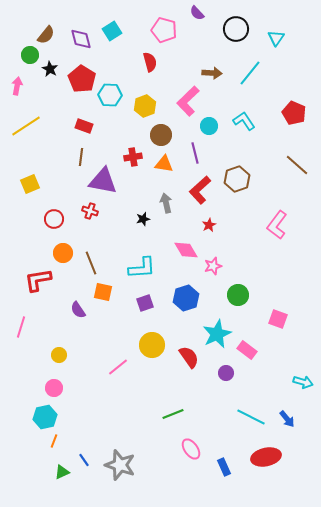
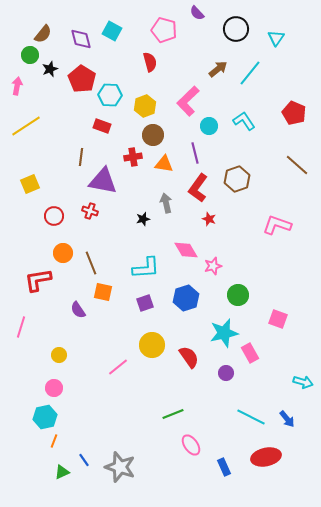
cyan square at (112, 31): rotated 30 degrees counterclockwise
brown semicircle at (46, 35): moved 3 px left, 1 px up
black star at (50, 69): rotated 21 degrees clockwise
brown arrow at (212, 73): moved 6 px right, 4 px up; rotated 42 degrees counterclockwise
red rectangle at (84, 126): moved 18 px right
brown circle at (161, 135): moved 8 px left
red L-shape at (200, 190): moved 2 px left, 2 px up; rotated 12 degrees counterclockwise
red circle at (54, 219): moved 3 px up
red star at (209, 225): moved 6 px up; rotated 24 degrees counterclockwise
pink L-shape at (277, 225): rotated 72 degrees clockwise
cyan L-shape at (142, 268): moved 4 px right
cyan star at (217, 334): moved 7 px right, 1 px up; rotated 12 degrees clockwise
pink rectangle at (247, 350): moved 3 px right, 3 px down; rotated 24 degrees clockwise
pink ellipse at (191, 449): moved 4 px up
gray star at (120, 465): moved 2 px down
